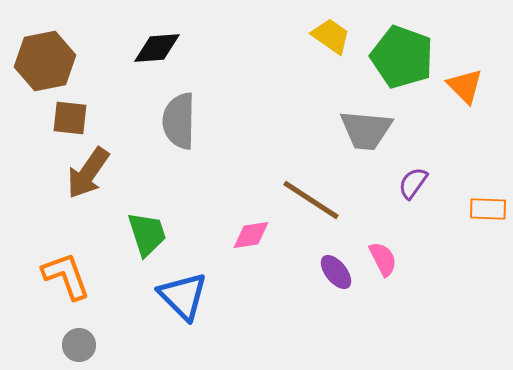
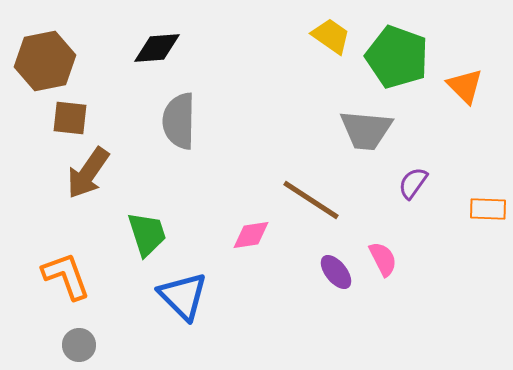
green pentagon: moved 5 px left
